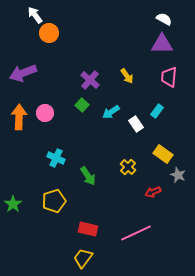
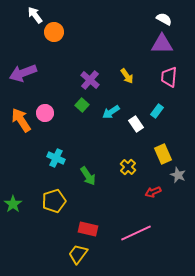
orange circle: moved 5 px right, 1 px up
orange arrow: moved 2 px right, 3 px down; rotated 35 degrees counterclockwise
yellow rectangle: rotated 30 degrees clockwise
yellow trapezoid: moved 5 px left, 4 px up
